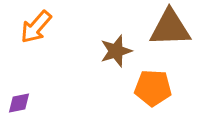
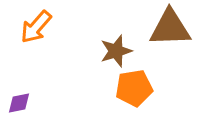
orange pentagon: moved 19 px left; rotated 12 degrees counterclockwise
